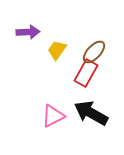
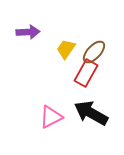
yellow trapezoid: moved 9 px right, 1 px up
pink triangle: moved 2 px left, 1 px down
